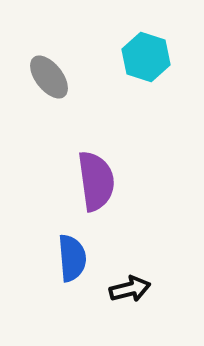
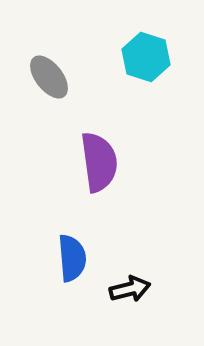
purple semicircle: moved 3 px right, 19 px up
